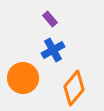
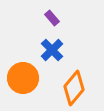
purple rectangle: moved 2 px right, 1 px up
blue cross: moved 1 px left; rotated 15 degrees counterclockwise
